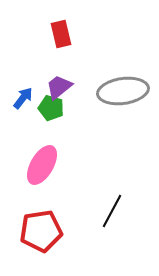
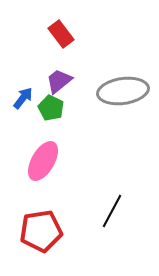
red rectangle: rotated 24 degrees counterclockwise
purple trapezoid: moved 6 px up
green pentagon: rotated 10 degrees clockwise
pink ellipse: moved 1 px right, 4 px up
